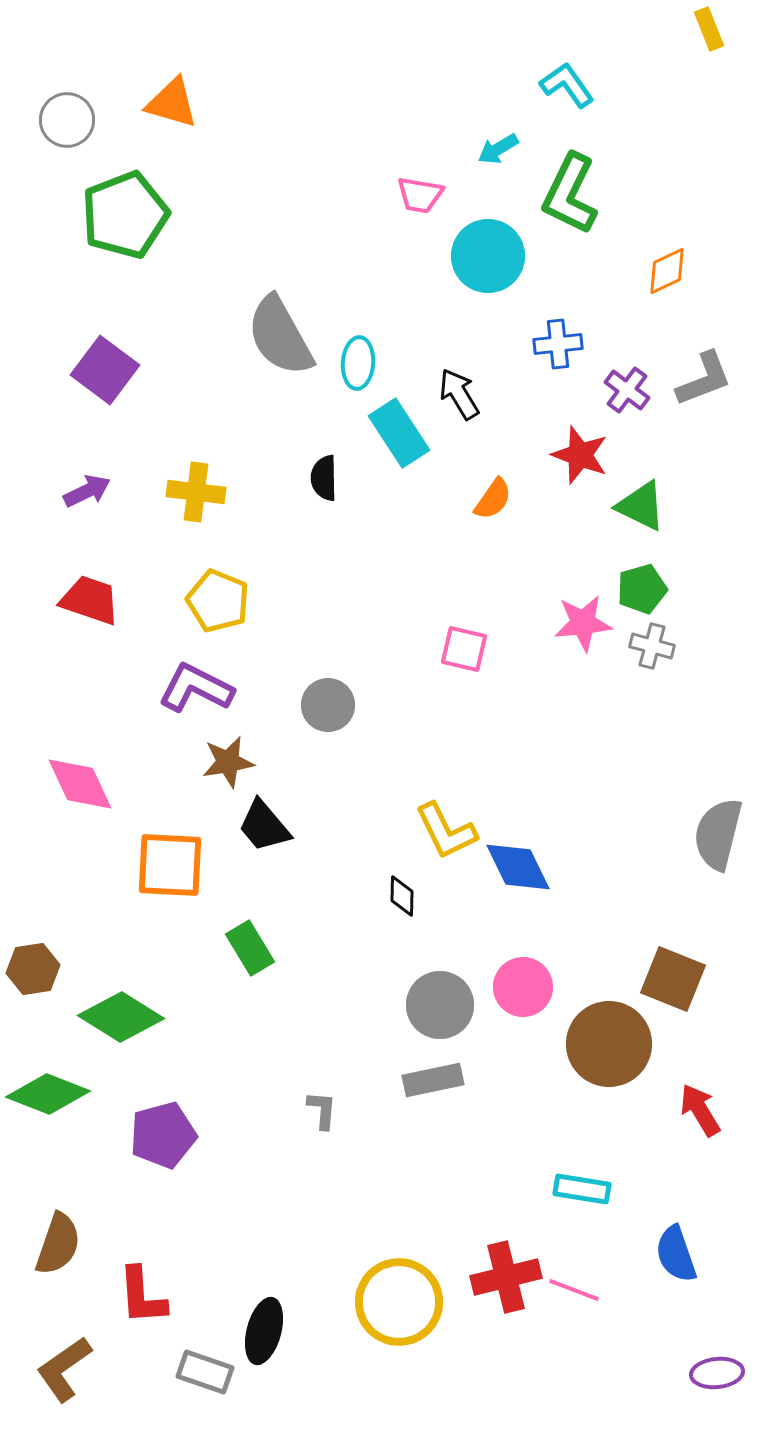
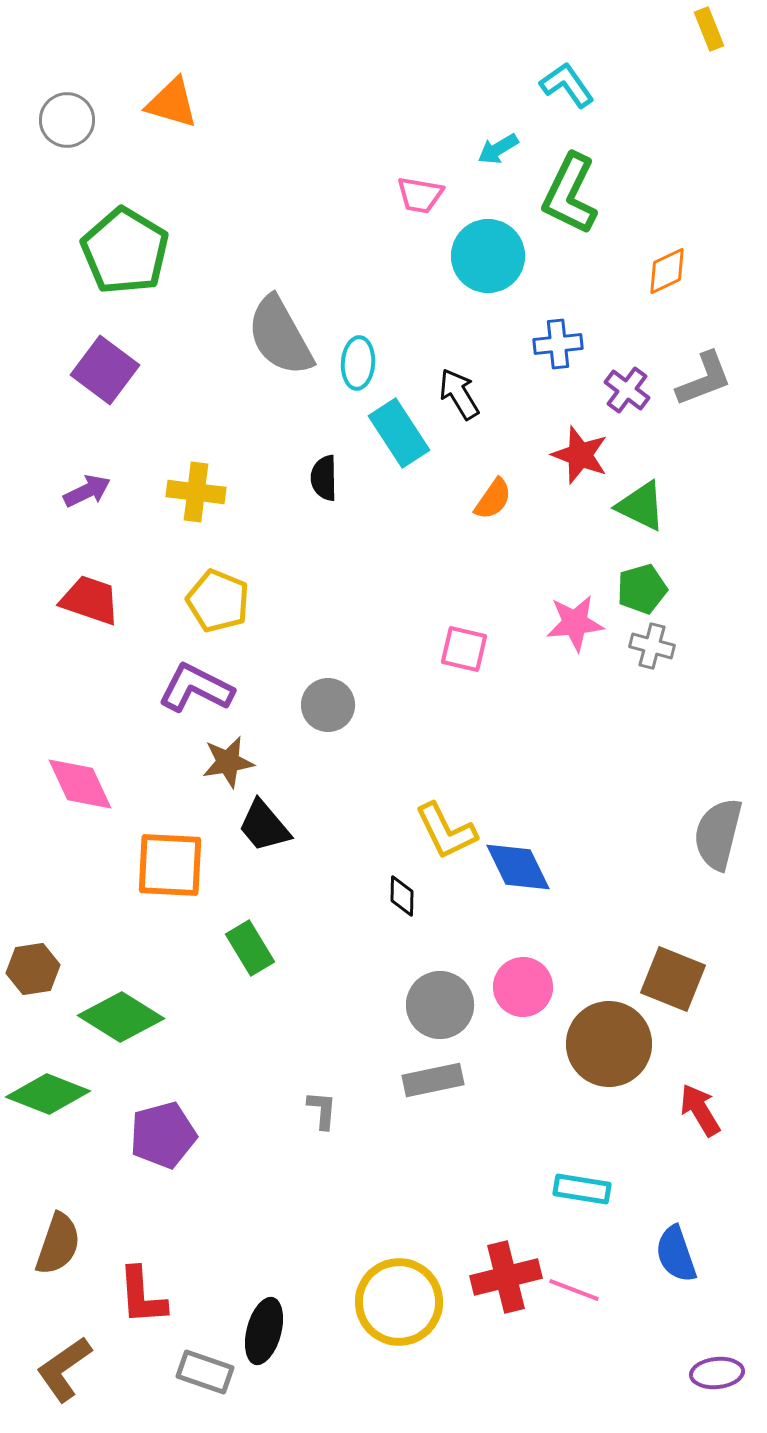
green pentagon at (125, 215): moved 36 px down; rotated 20 degrees counterclockwise
pink star at (583, 623): moved 8 px left
